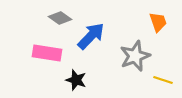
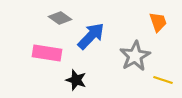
gray star: rotated 8 degrees counterclockwise
